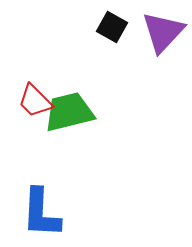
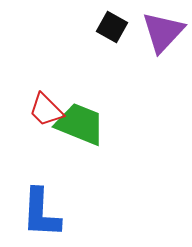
red trapezoid: moved 11 px right, 9 px down
green trapezoid: moved 11 px right, 12 px down; rotated 36 degrees clockwise
